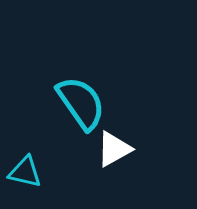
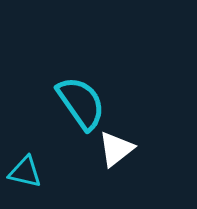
white triangle: moved 2 px right; rotated 9 degrees counterclockwise
